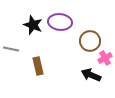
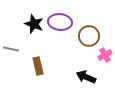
black star: moved 1 px right, 1 px up
brown circle: moved 1 px left, 5 px up
pink cross: moved 3 px up
black arrow: moved 5 px left, 2 px down
